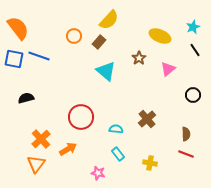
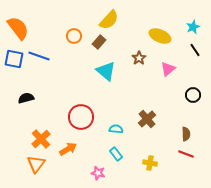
cyan rectangle: moved 2 px left
